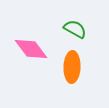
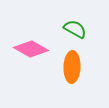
pink diamond: rotated 24 degrees counterclockwise
